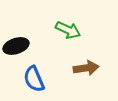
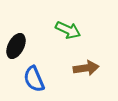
black ellipse: rotated 45 degrees counterclockwise
